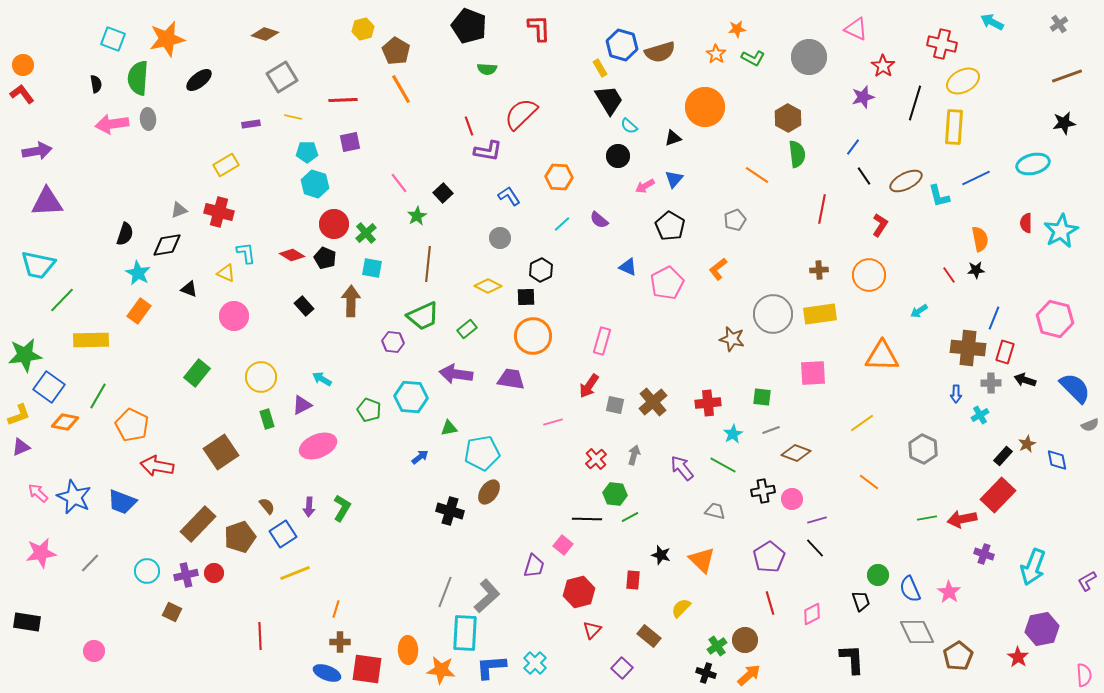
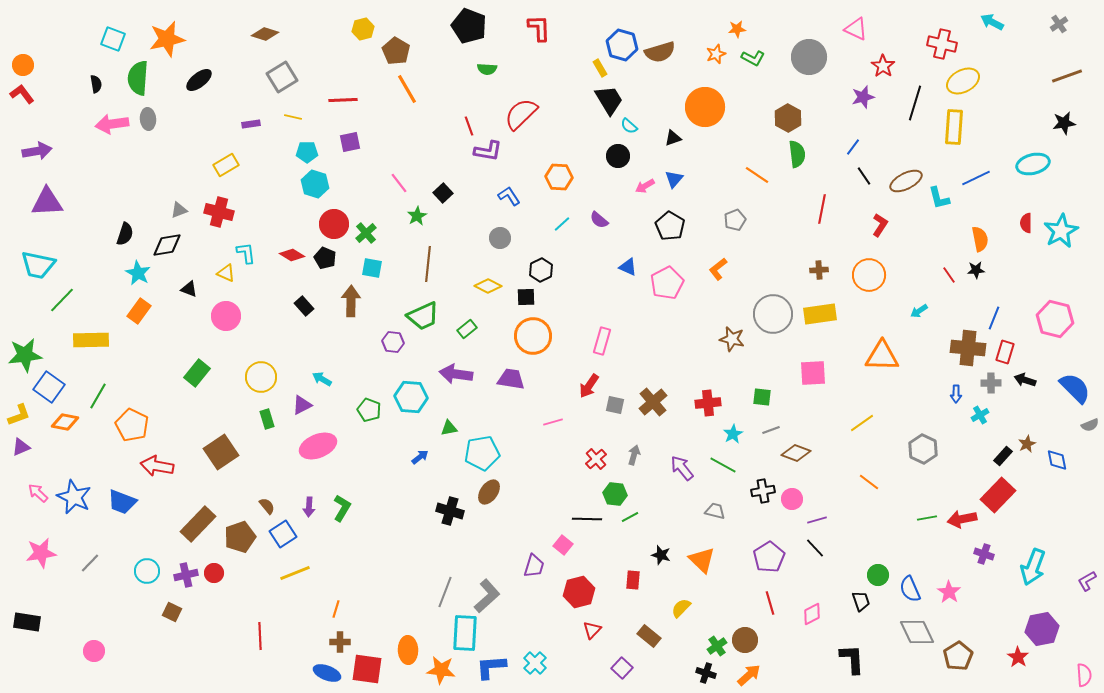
orange star at (716, 54): rotated 18 degrees clockwise
orange line at (401, 89): moved 6 px right
cyan L-shape at (939, 196): moved 2 px down
pink circle at (234, 316): moved 8 px left
